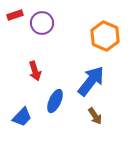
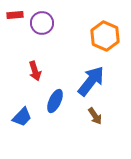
red rectangle: rotated 14 degrees clockwise
